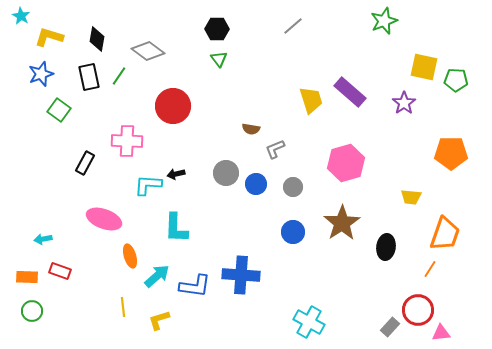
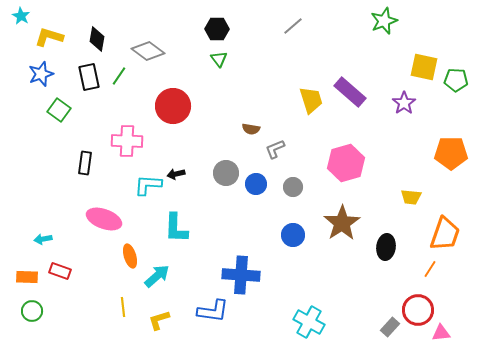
black rectangle at (85, 163): rotated 20 degrees counterclockwise
blue circle at (293, 232): moved 3 px down
blue L-shape at (195, 286): moved 18 px right, 25 px down
